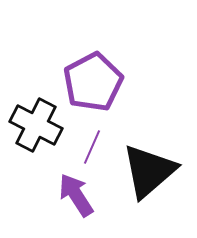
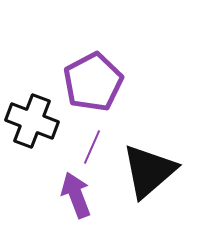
black cross: moved 4 px left, 4 px up; rotated 6 degrees counterclockwise
purple arrow: rotated 12 degrees clockwise
